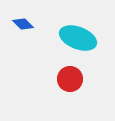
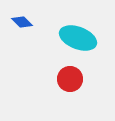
blue diamond: moved 1 px left, 2 px up
